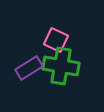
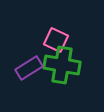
green cross: moved 1 px right, 1 px up
